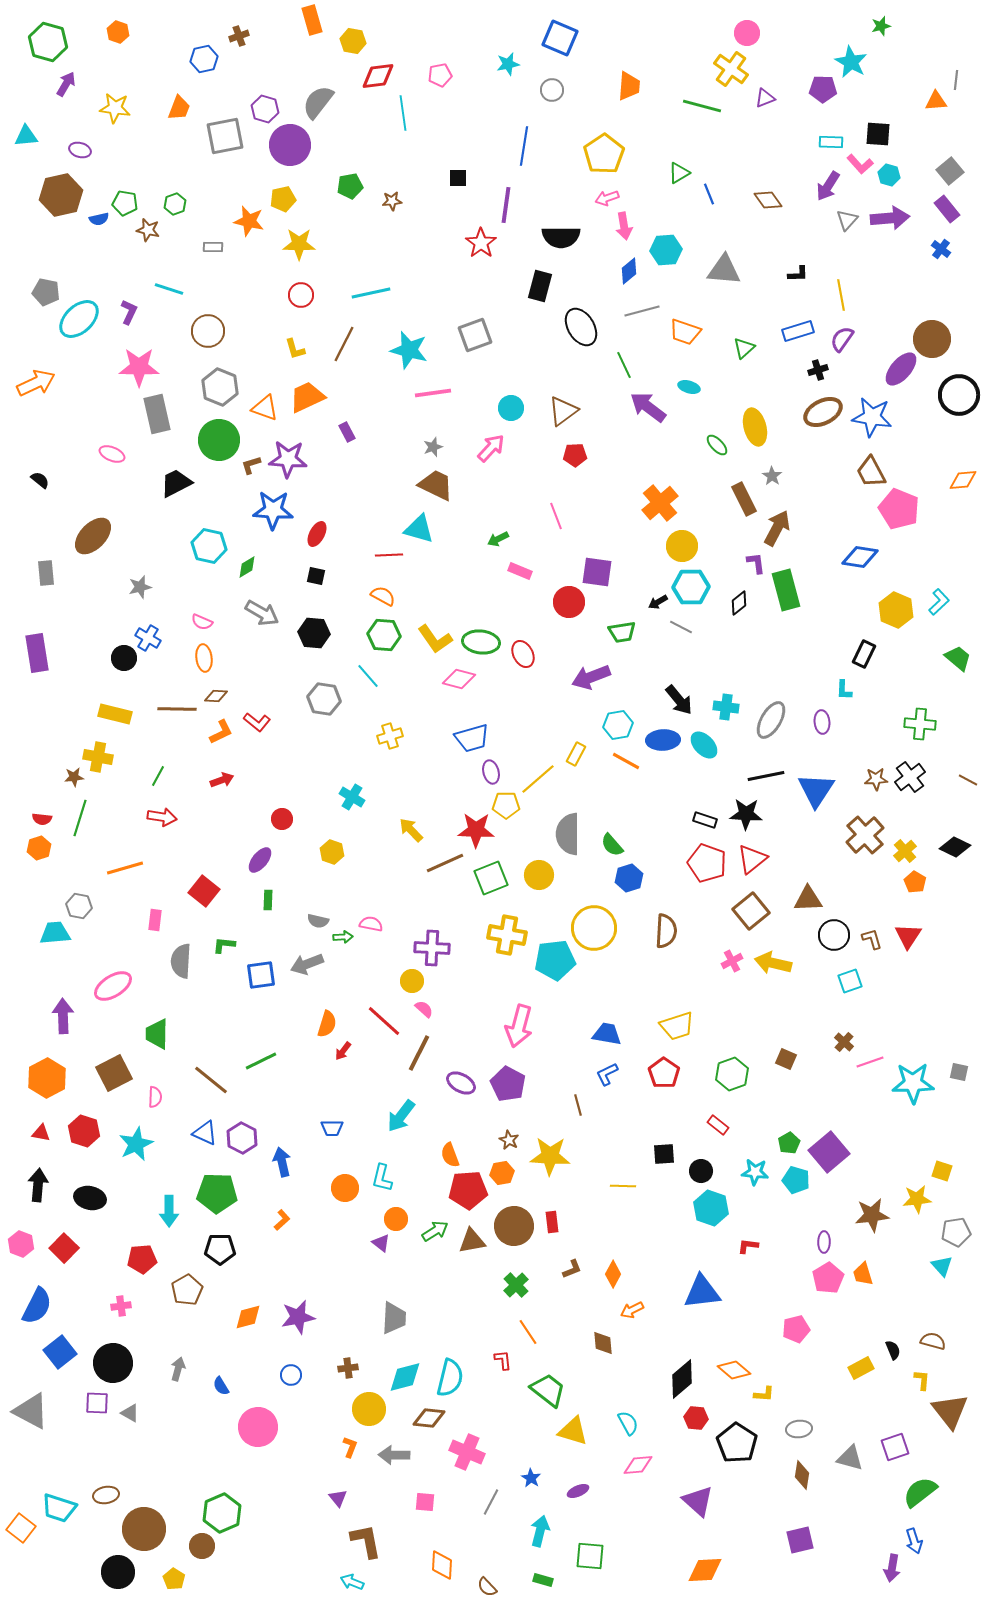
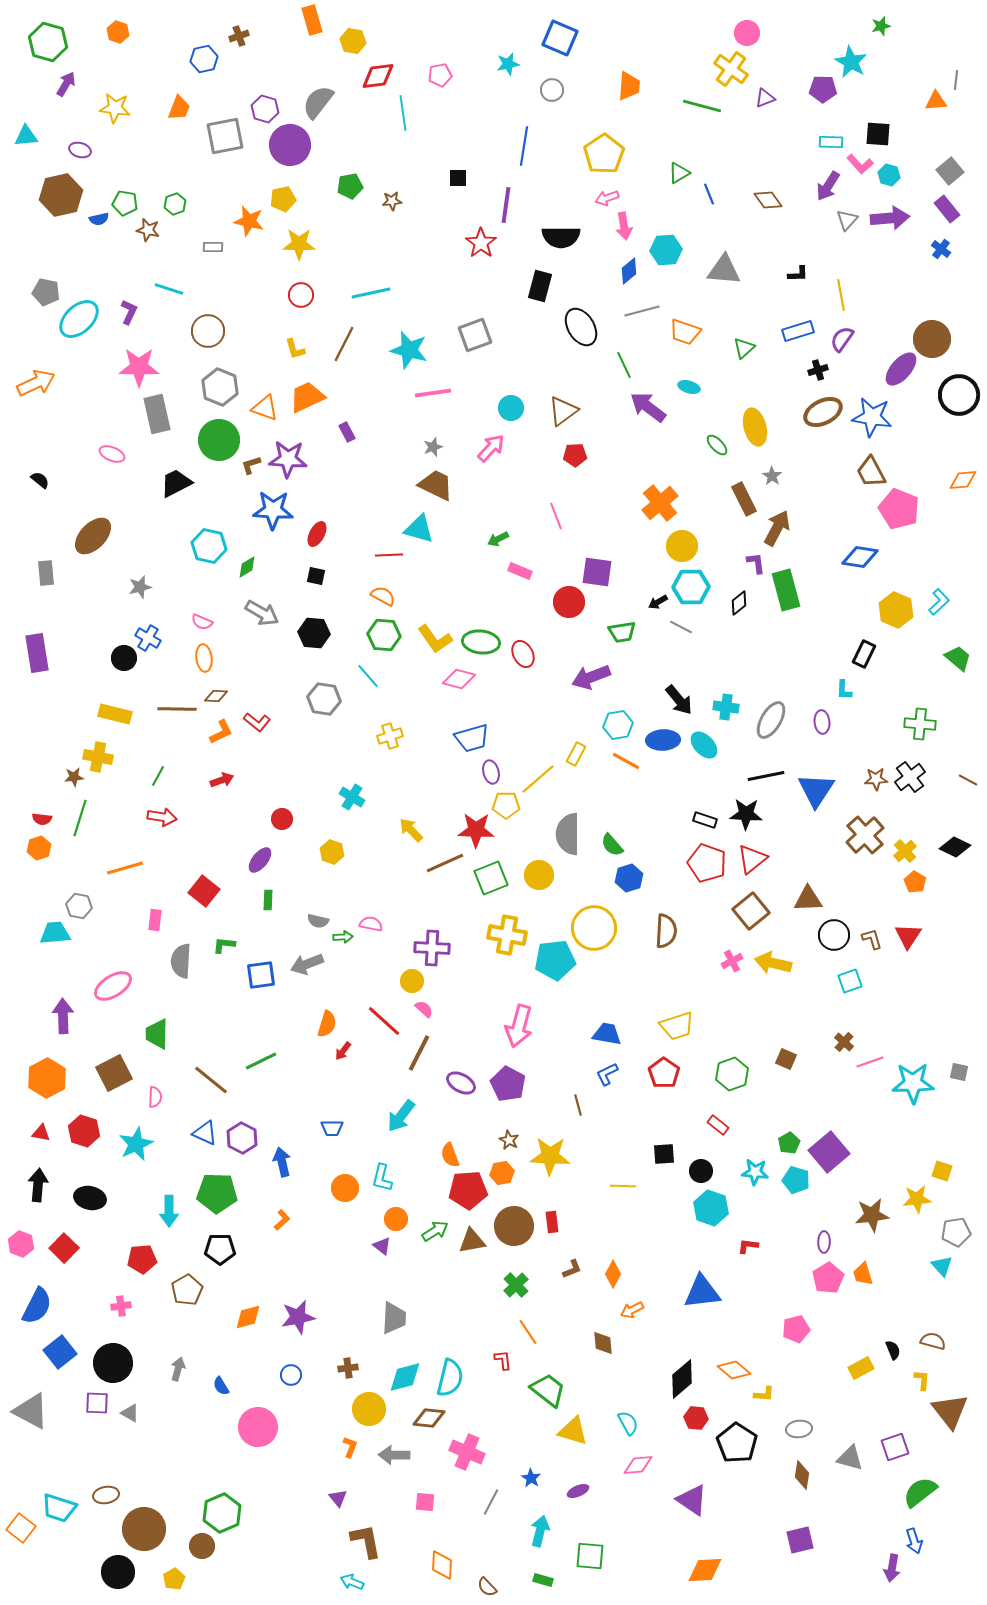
purple triangle at (381, 1243): moved 1 px right, 3 px down
purple triangle at (698, 1501): moved 6 px left, 1 px up; rotated 8 degrees counterclockwise
yellow pentagon at (174, 1579): rotated 10 degrees clockwise
